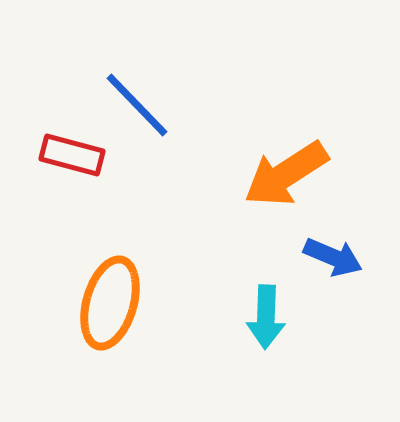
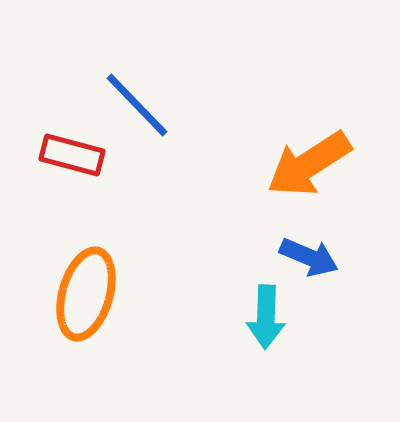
orange arrow: moved 23 px right, 10 px up
blue arrow: moved 24 px left
orange ellipse: moved 24 px left, 9 px up
